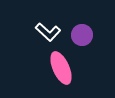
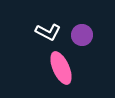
white L-shape: rotated 15 degrees counterclockwise
